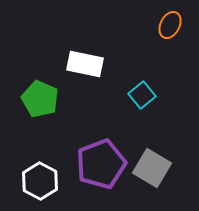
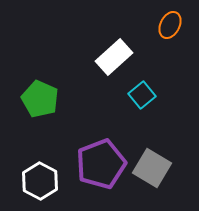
white rectangle: moved 29 px right, 7 px up; rotated 54 degrees counterclockwise
